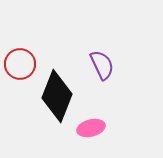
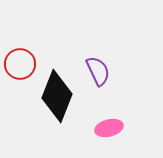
purple semicircle: moved 4 px left, 6 px down
pink ellipse: moved 18 px right
